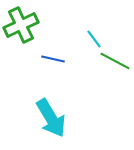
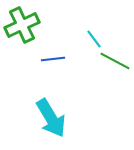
green cross: moved 1 px right
blue line: rotated 20 degrees counterclockwise
